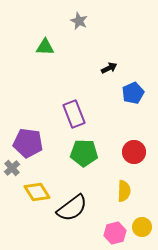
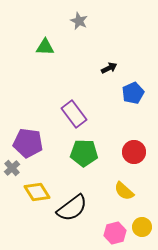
purple rectangle: rotated 16 degrees counterclockwise
yellow semicircle: rotated 130 degrees clockwise
